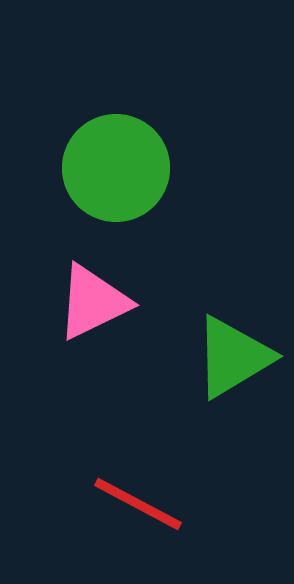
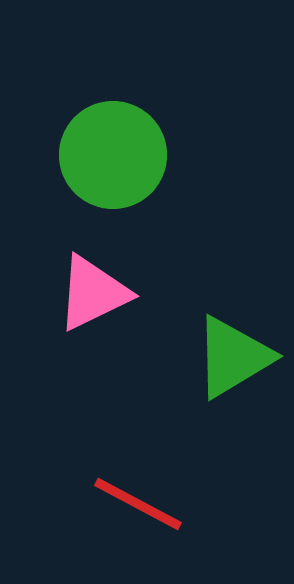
green circle: moved 3 px left, 13 px up
pink triangle: moved 9 px up
